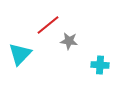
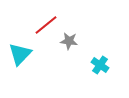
red line: moved 2 px left
cyan cross: rotated 30 degrees clockwise
